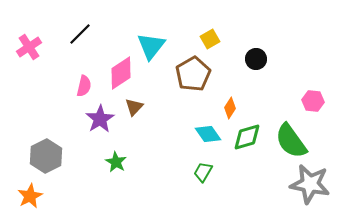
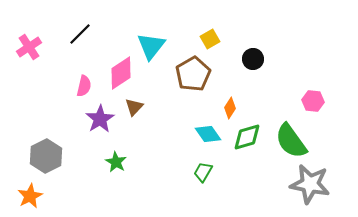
black circle: moved 3 px left
